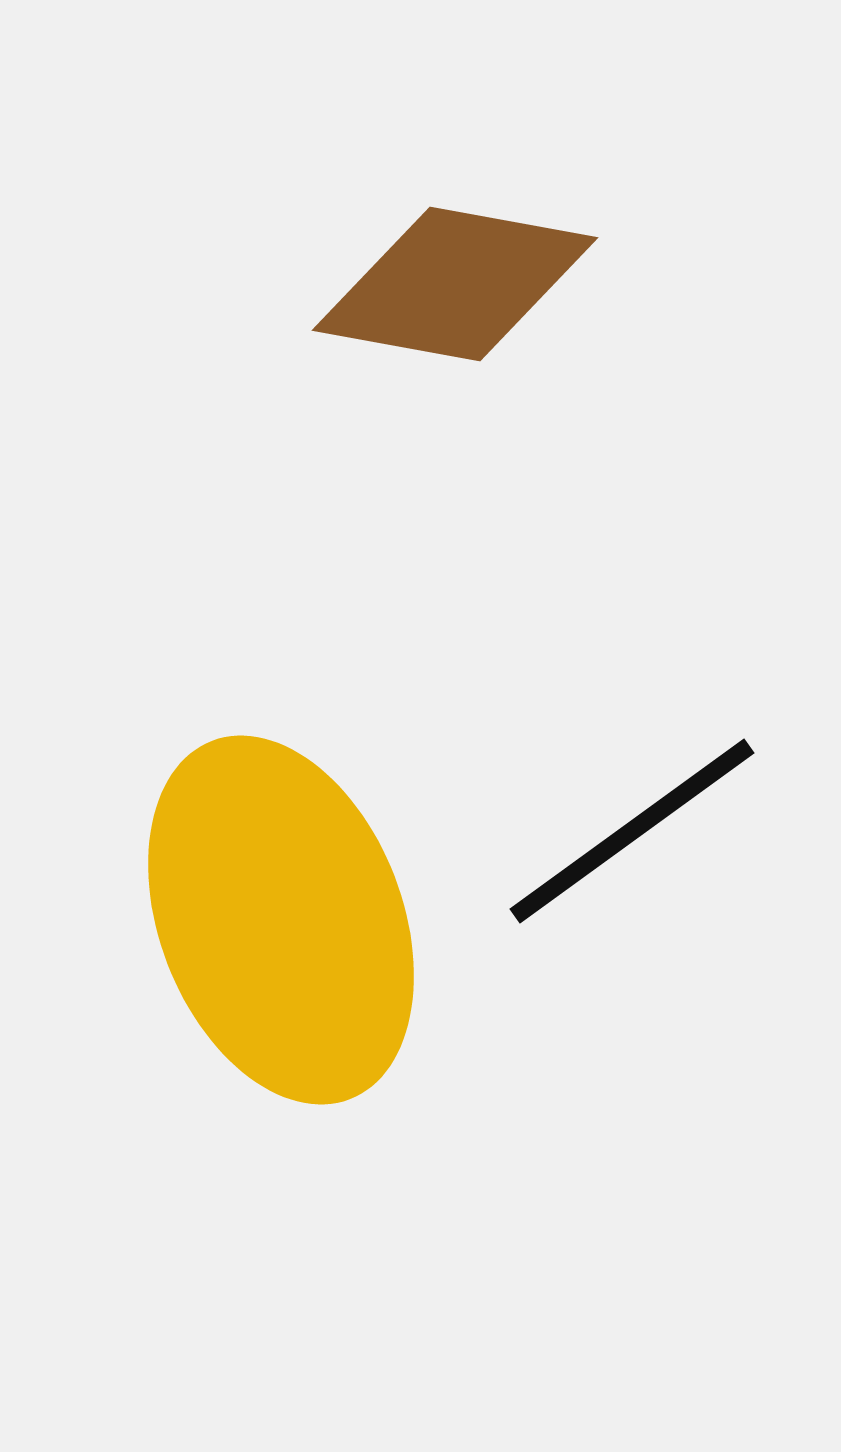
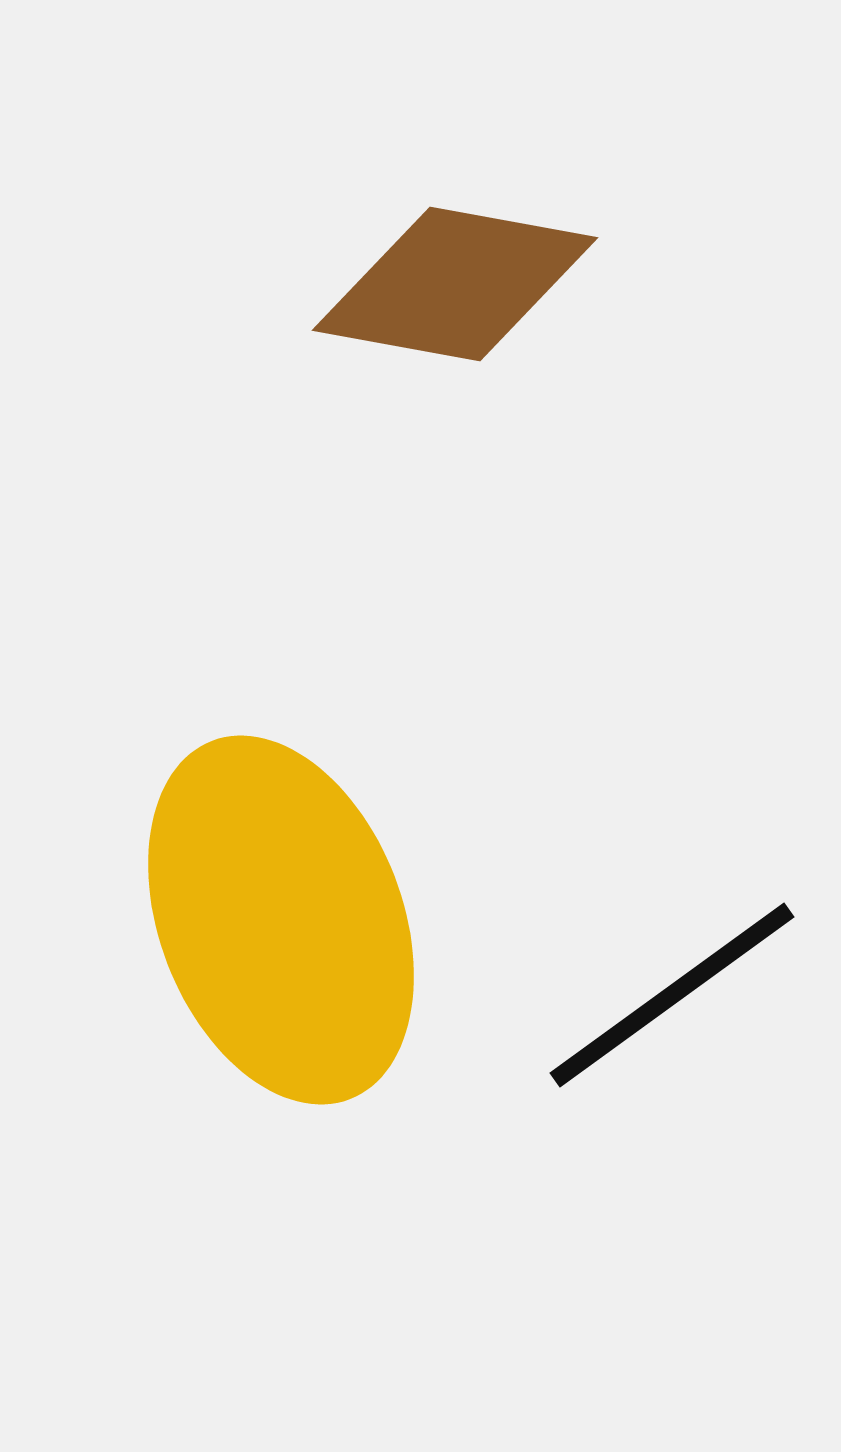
black line: moved 40 px right, 164 px down
